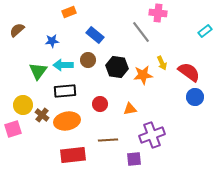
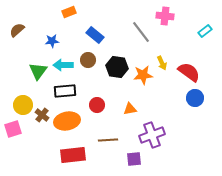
pink cross: moved 7 px right, 3 px down
blue circle: moved 1 px down
red circle: moved 3 px left, 1 px down
